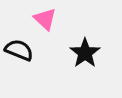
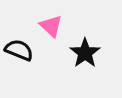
pink triangle: moved 6 px right, 7 px down
